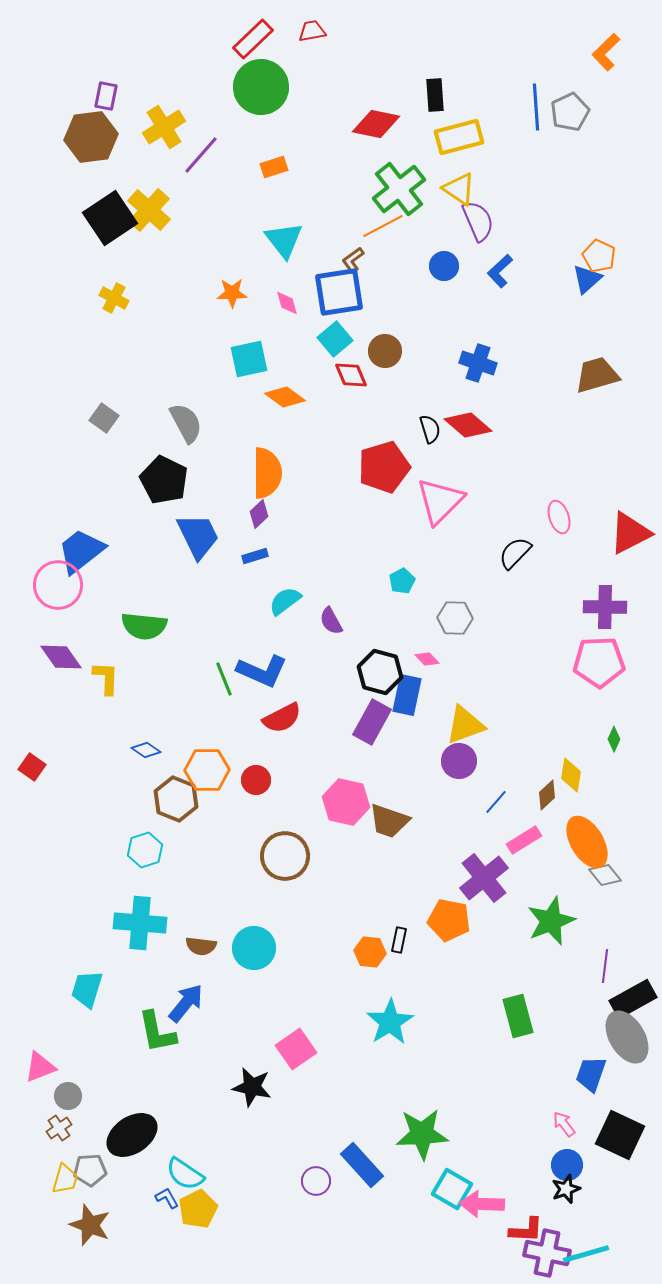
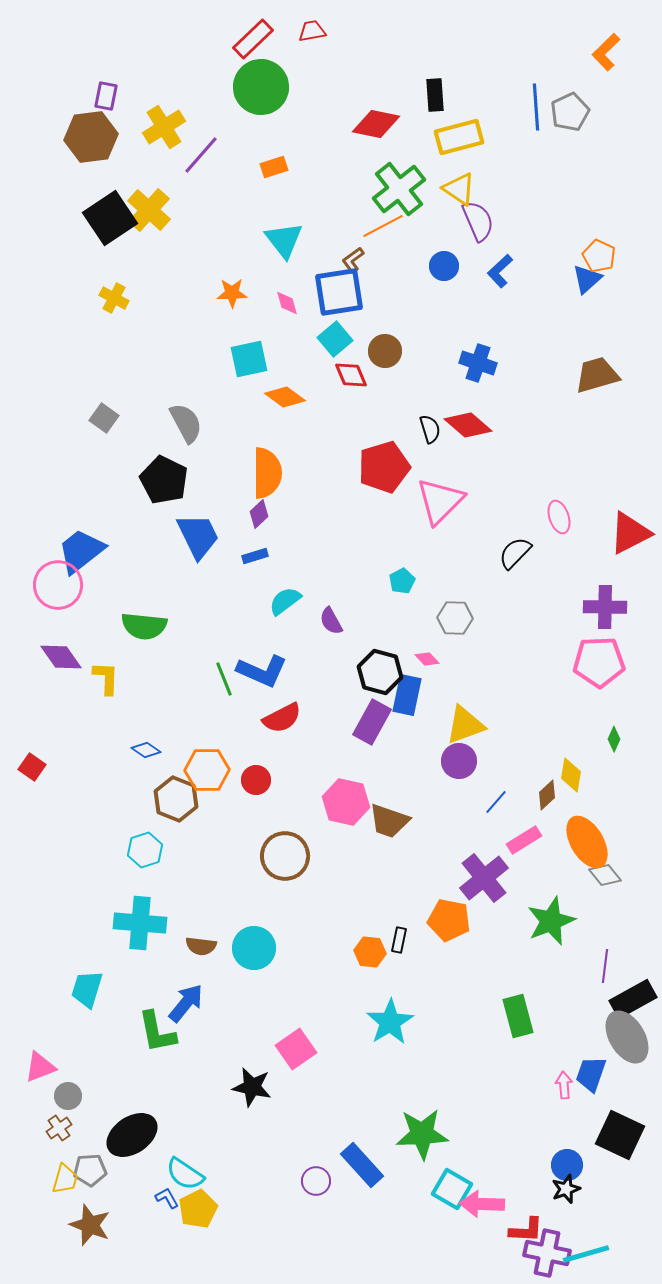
pink arrow at (564, 1124): moved 39 px up; rotated 32 degrees clockwise
